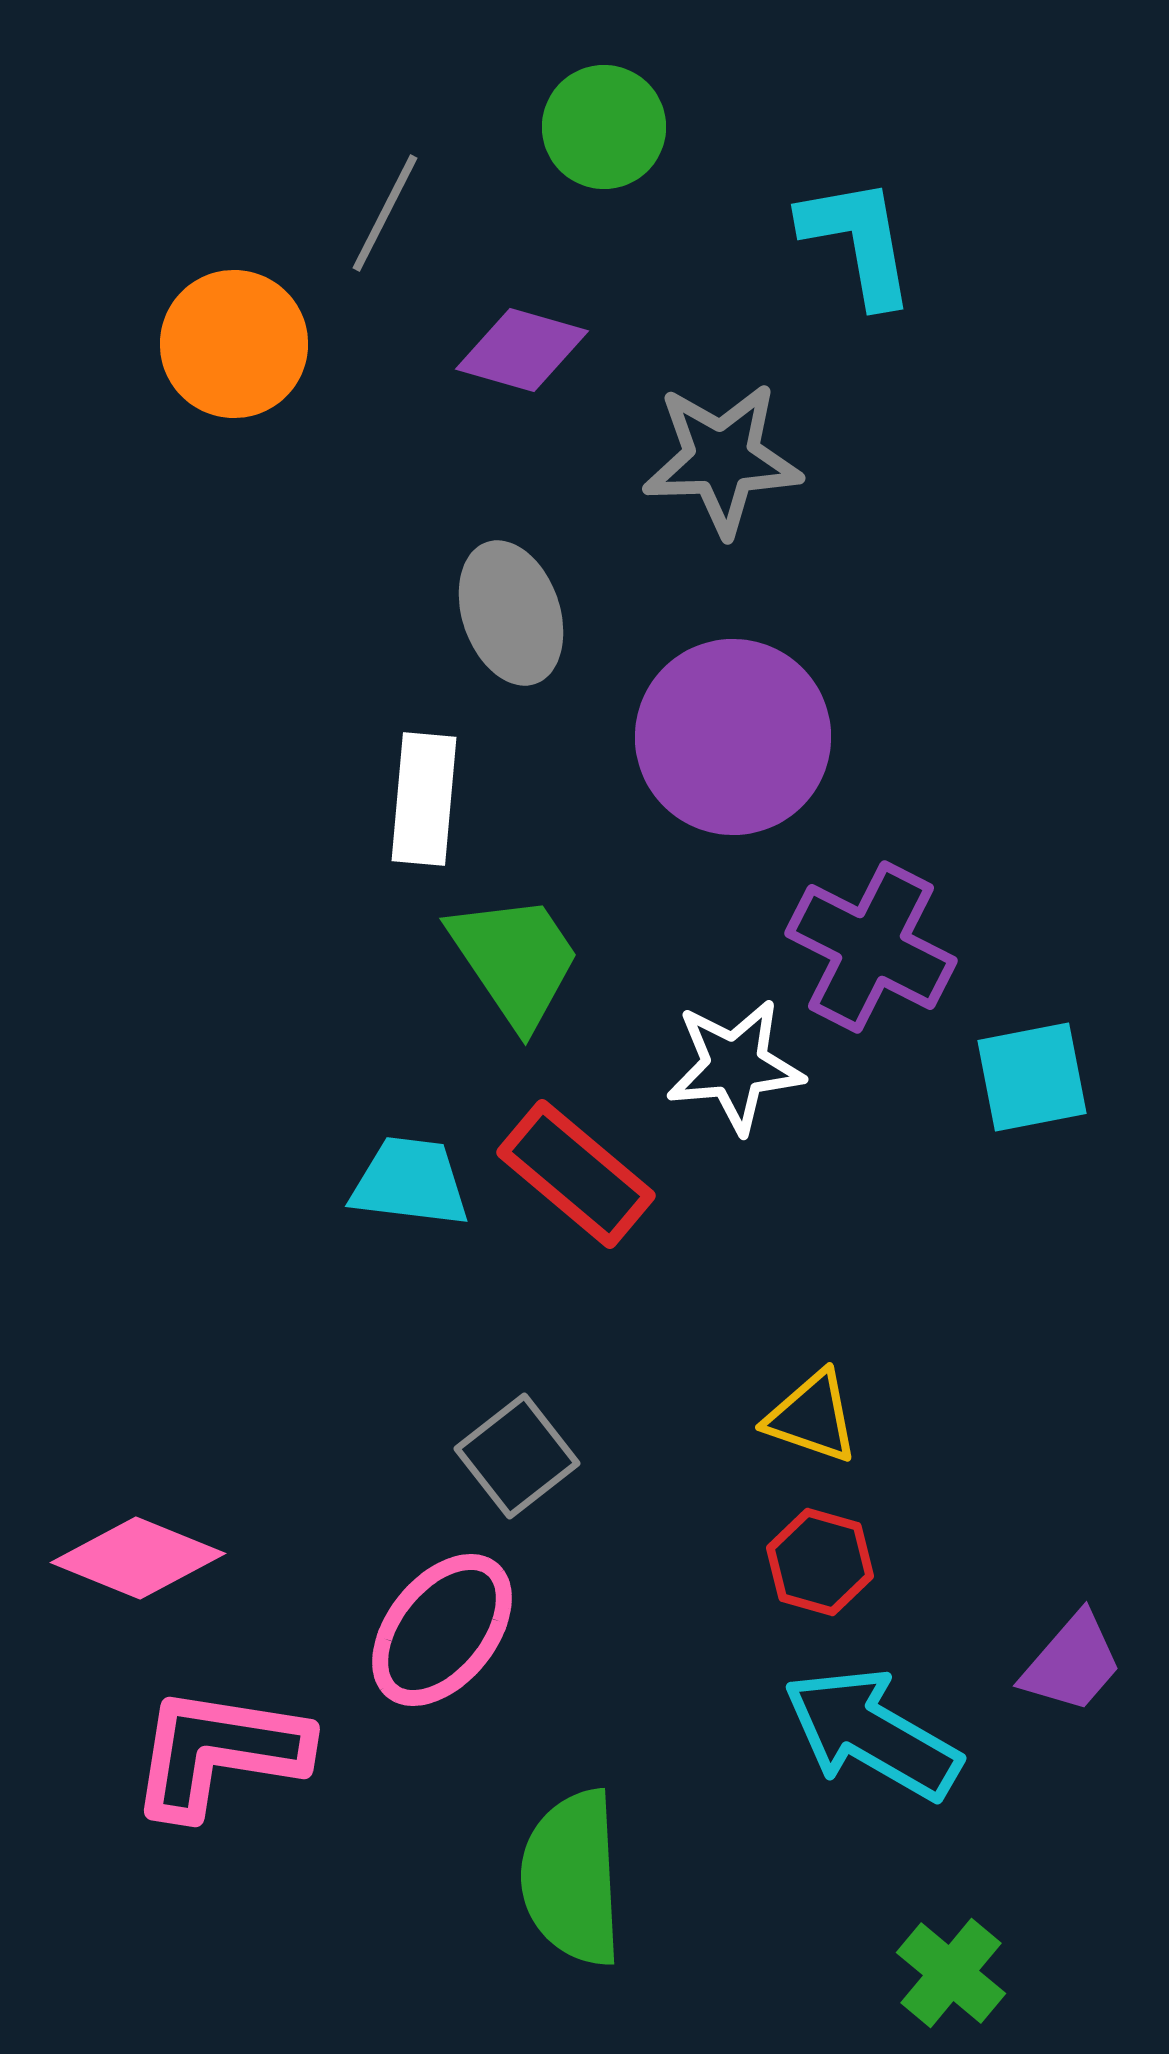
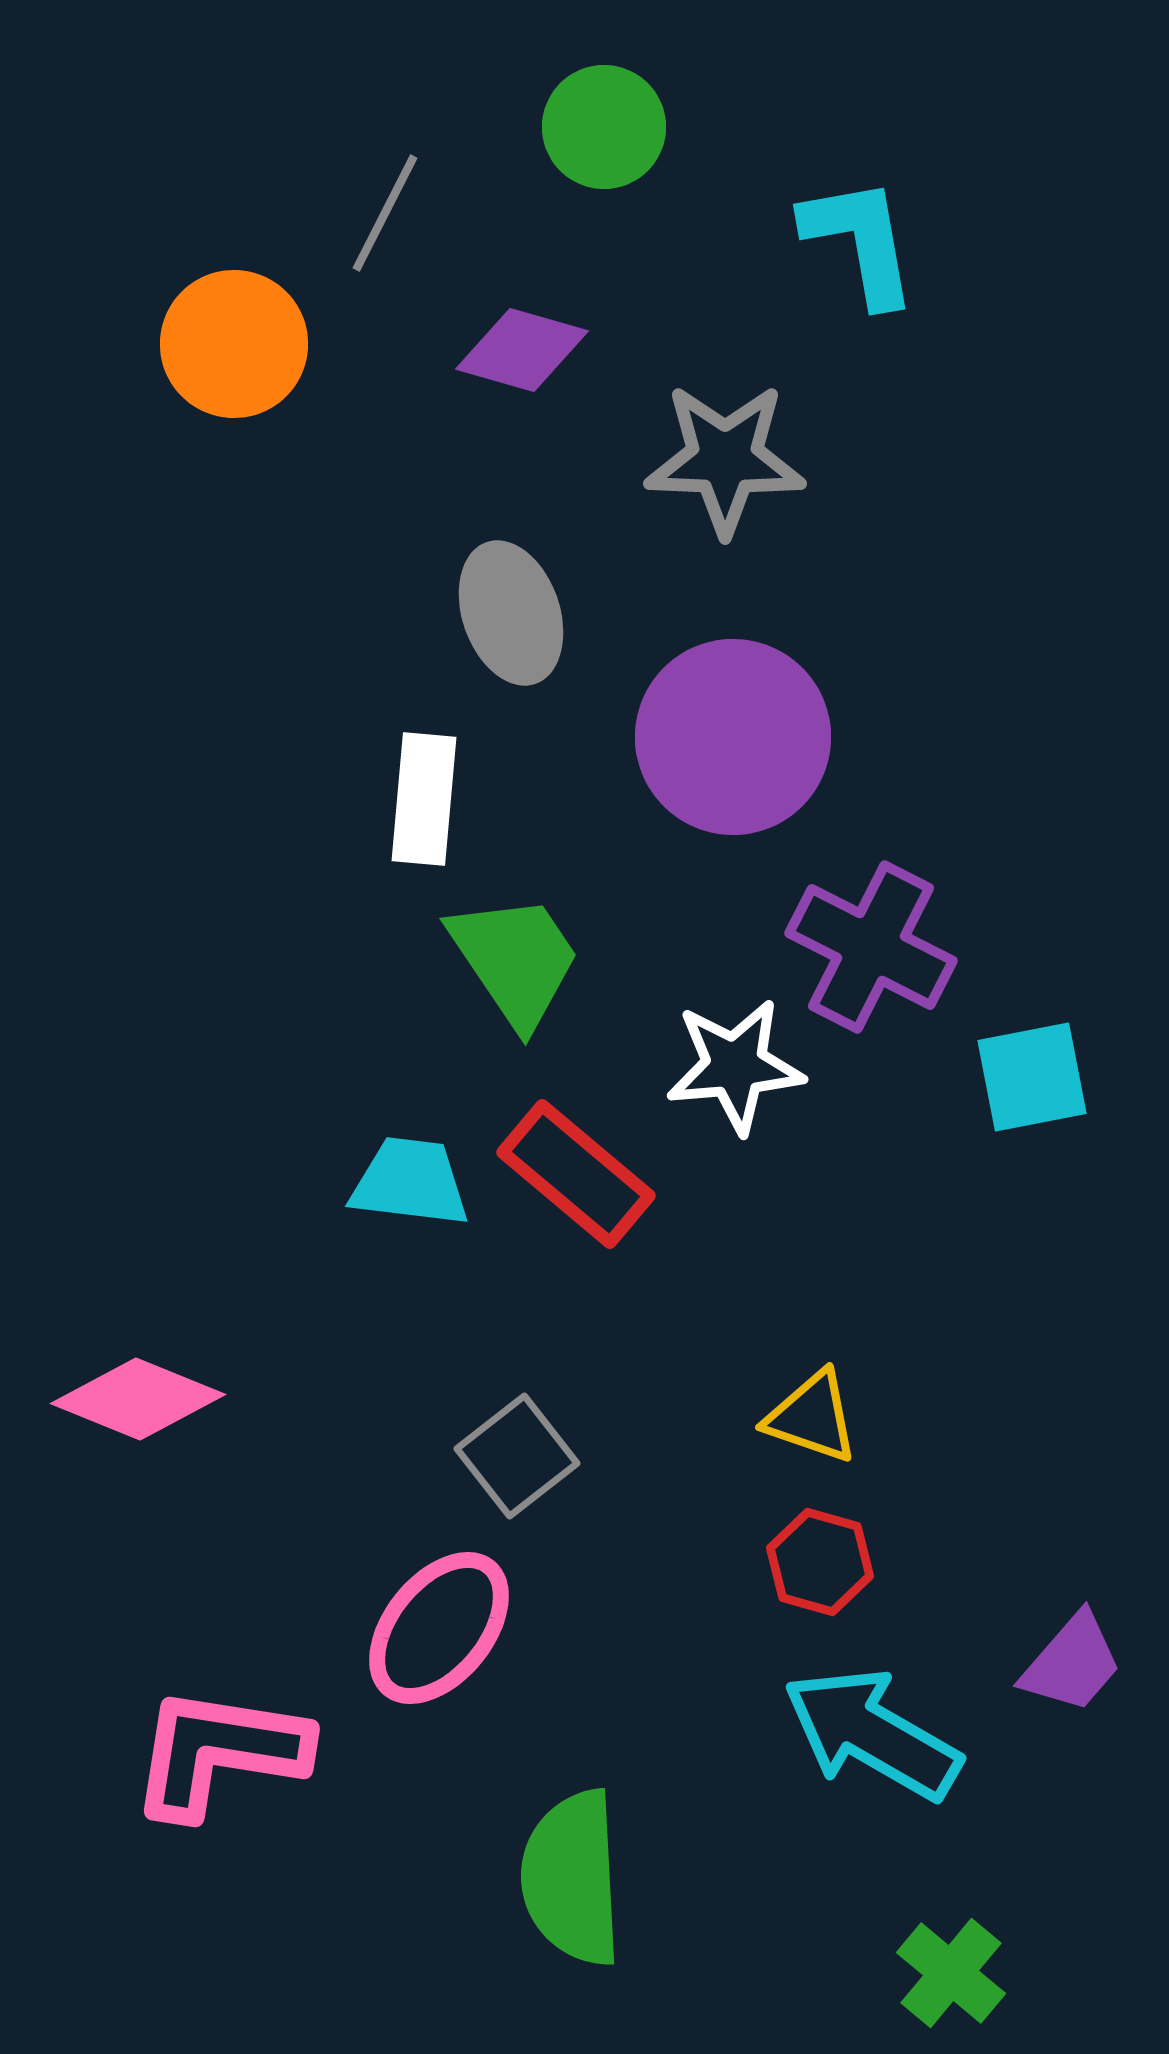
cyan L-shape: moved 2 px right
gray star: moved 3 px right; rotated 4 degrees clockwise
pink diamond: moved 159 px up
pink ellipse: moved 3 px left, 2 px up
